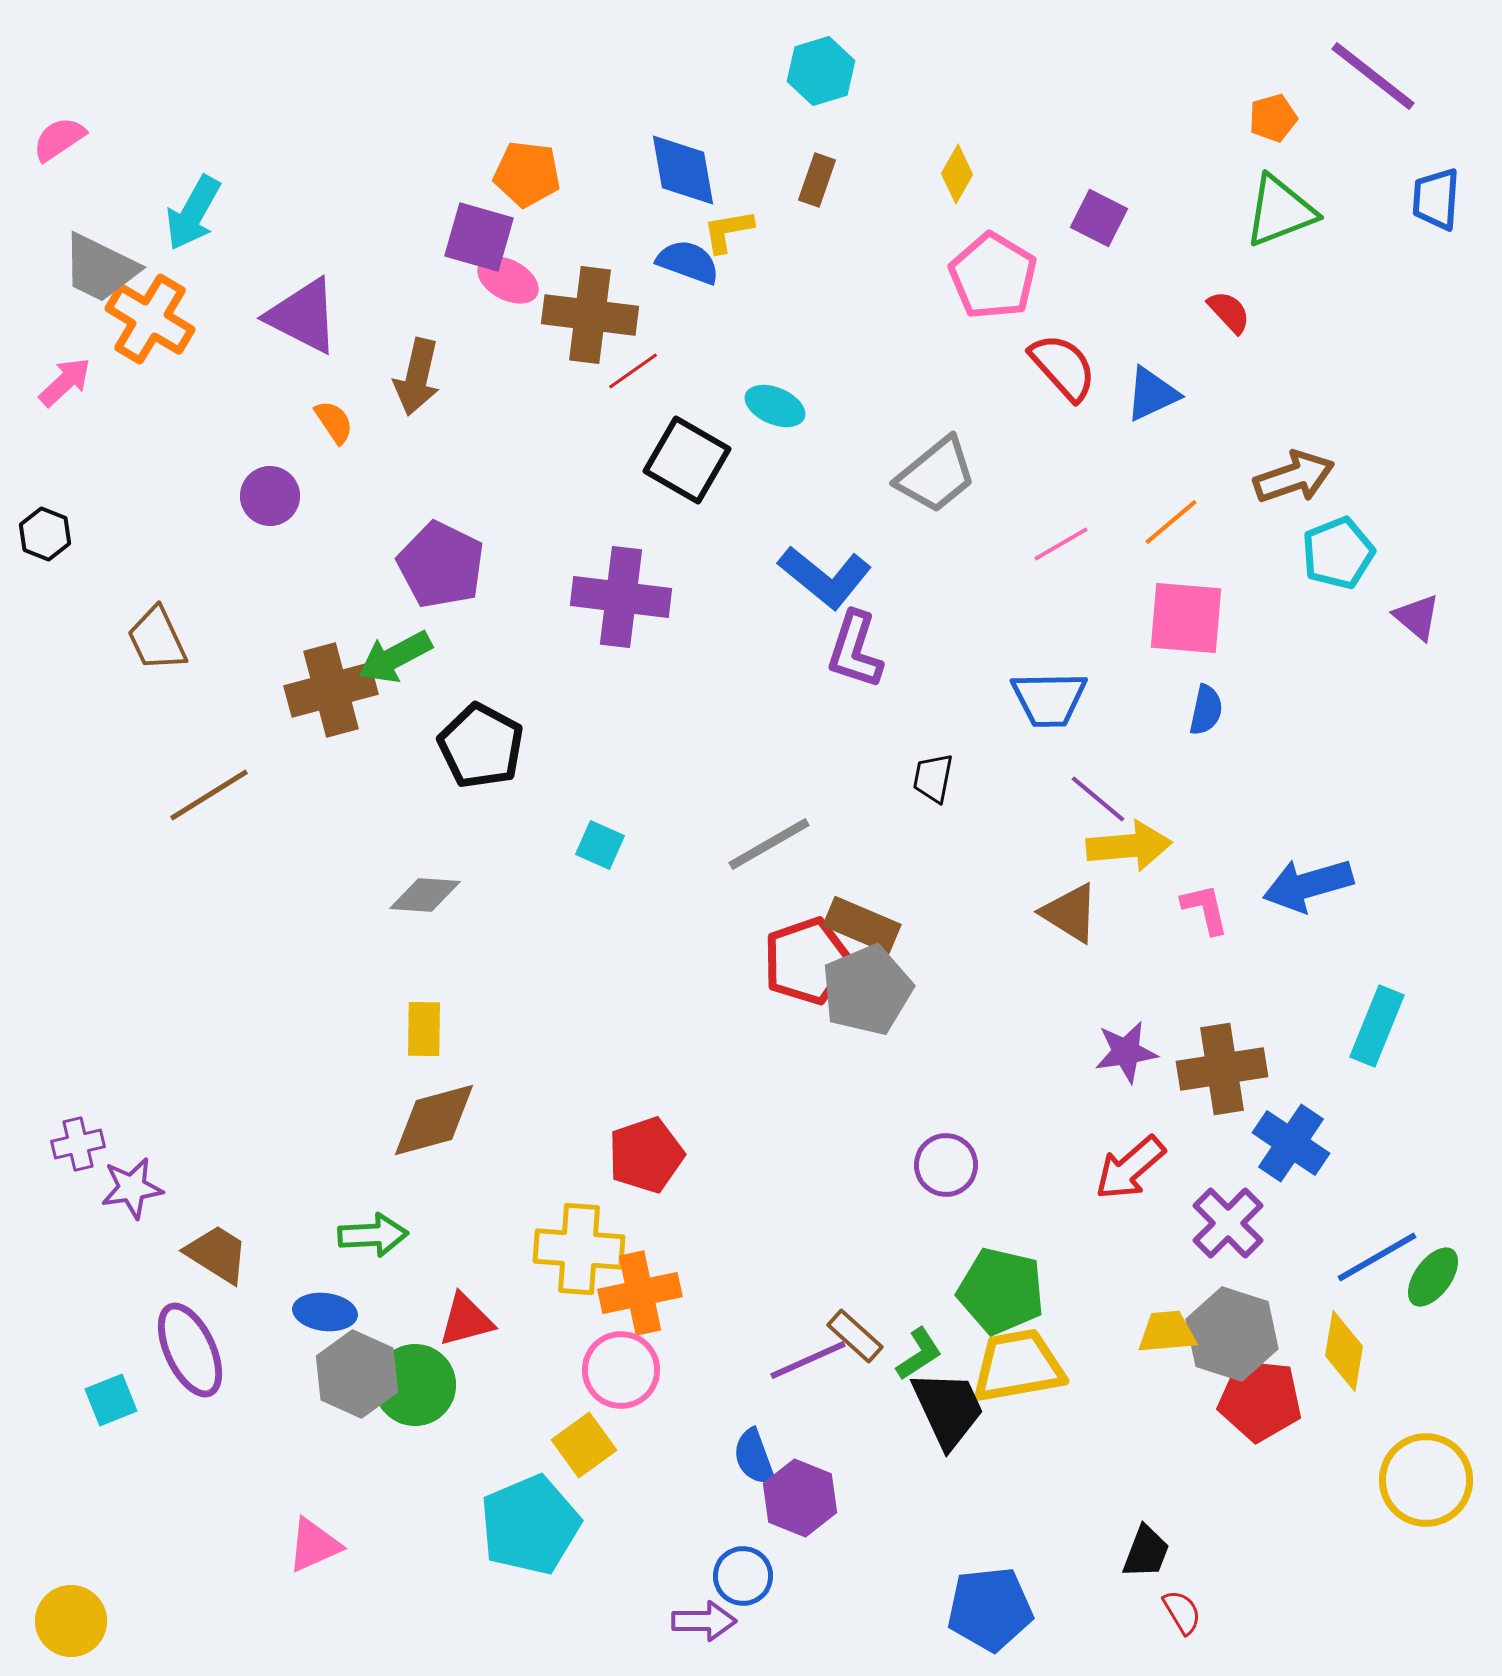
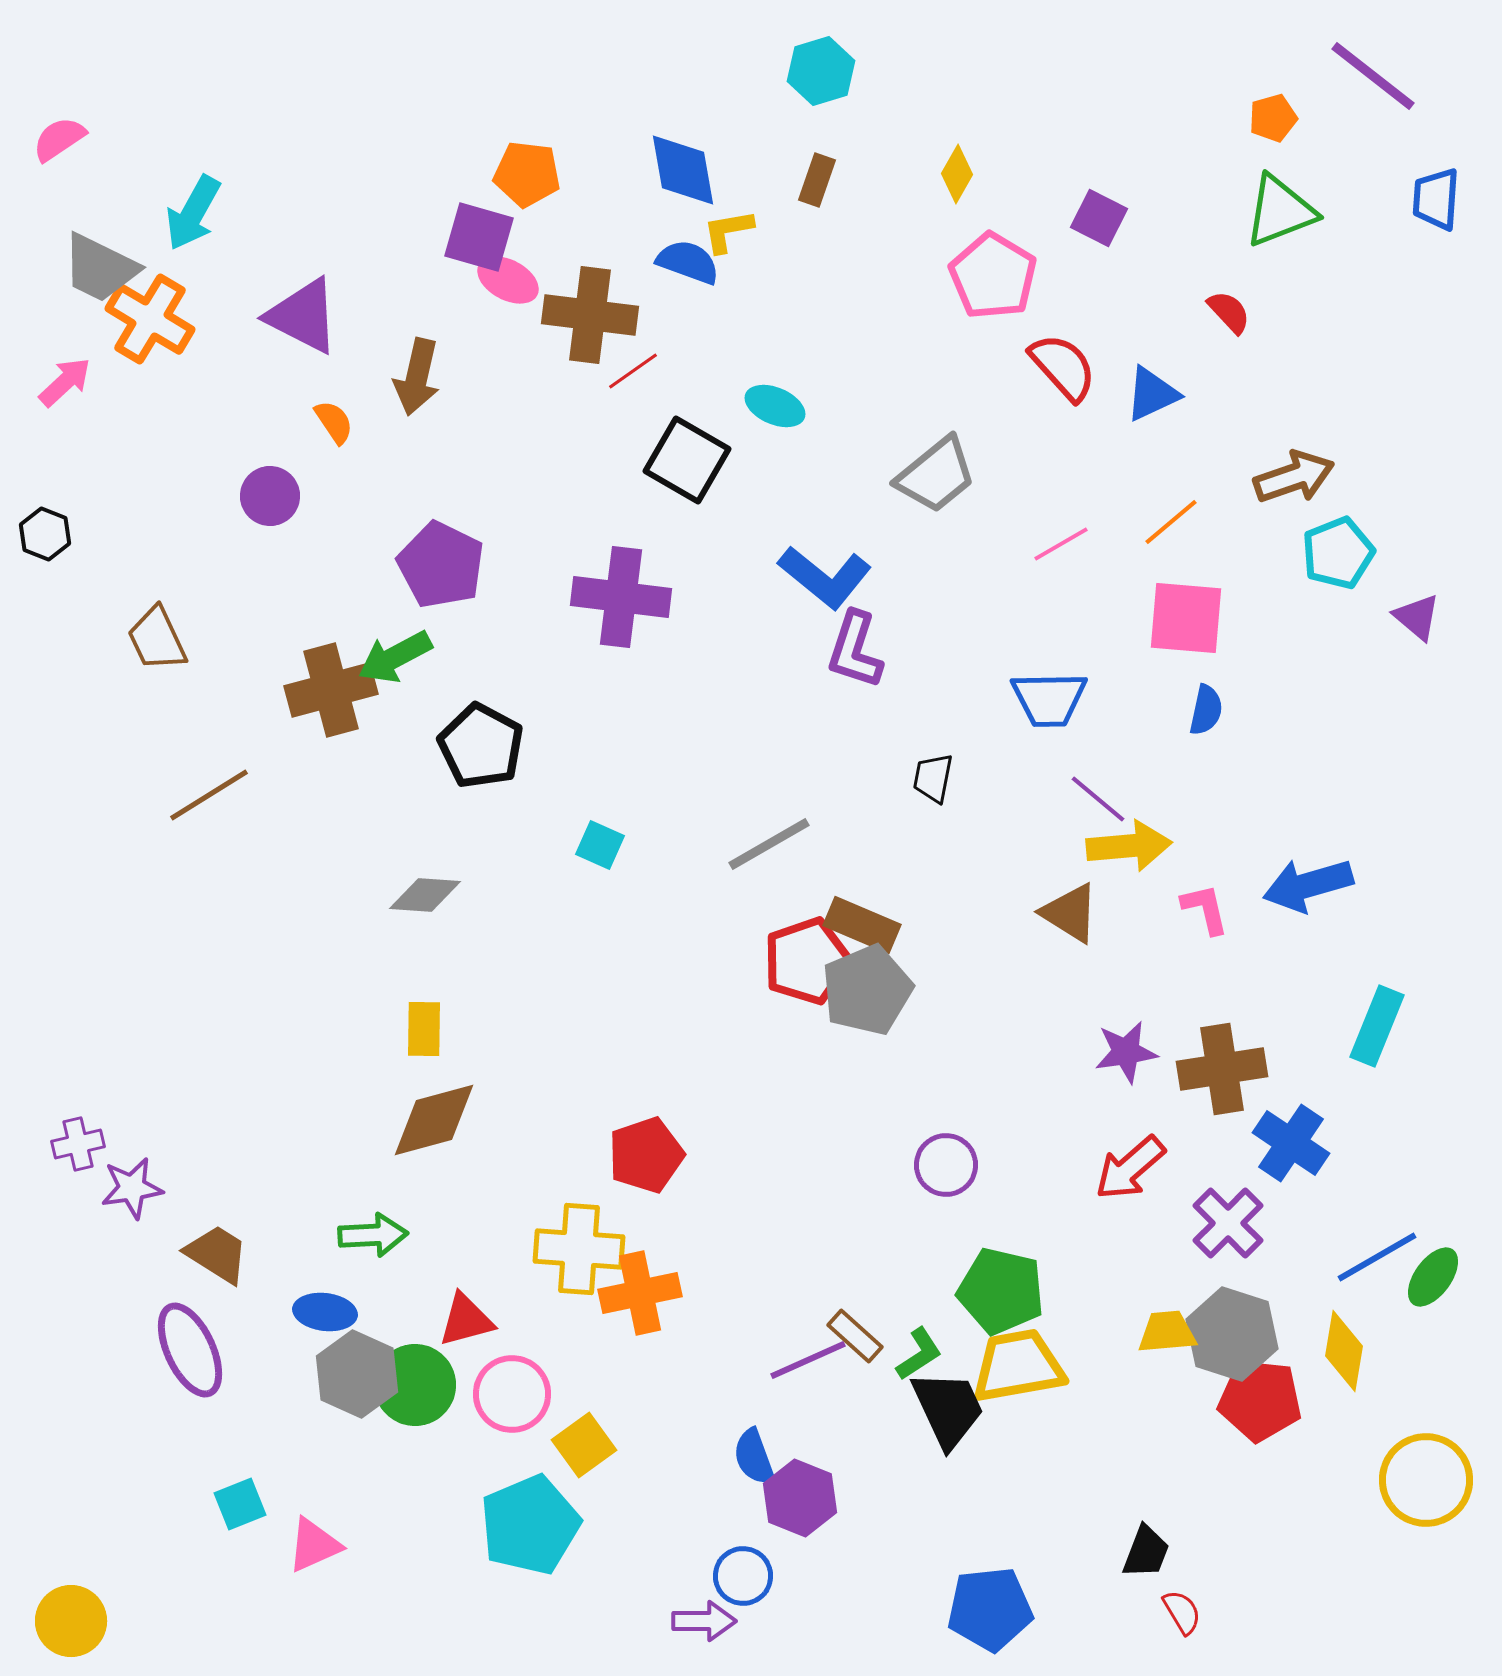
pink circle at (621, 1370): moved 109 px left, 24 px down
cyan square at (111, 1400): moved 129 px right, 104 px down
